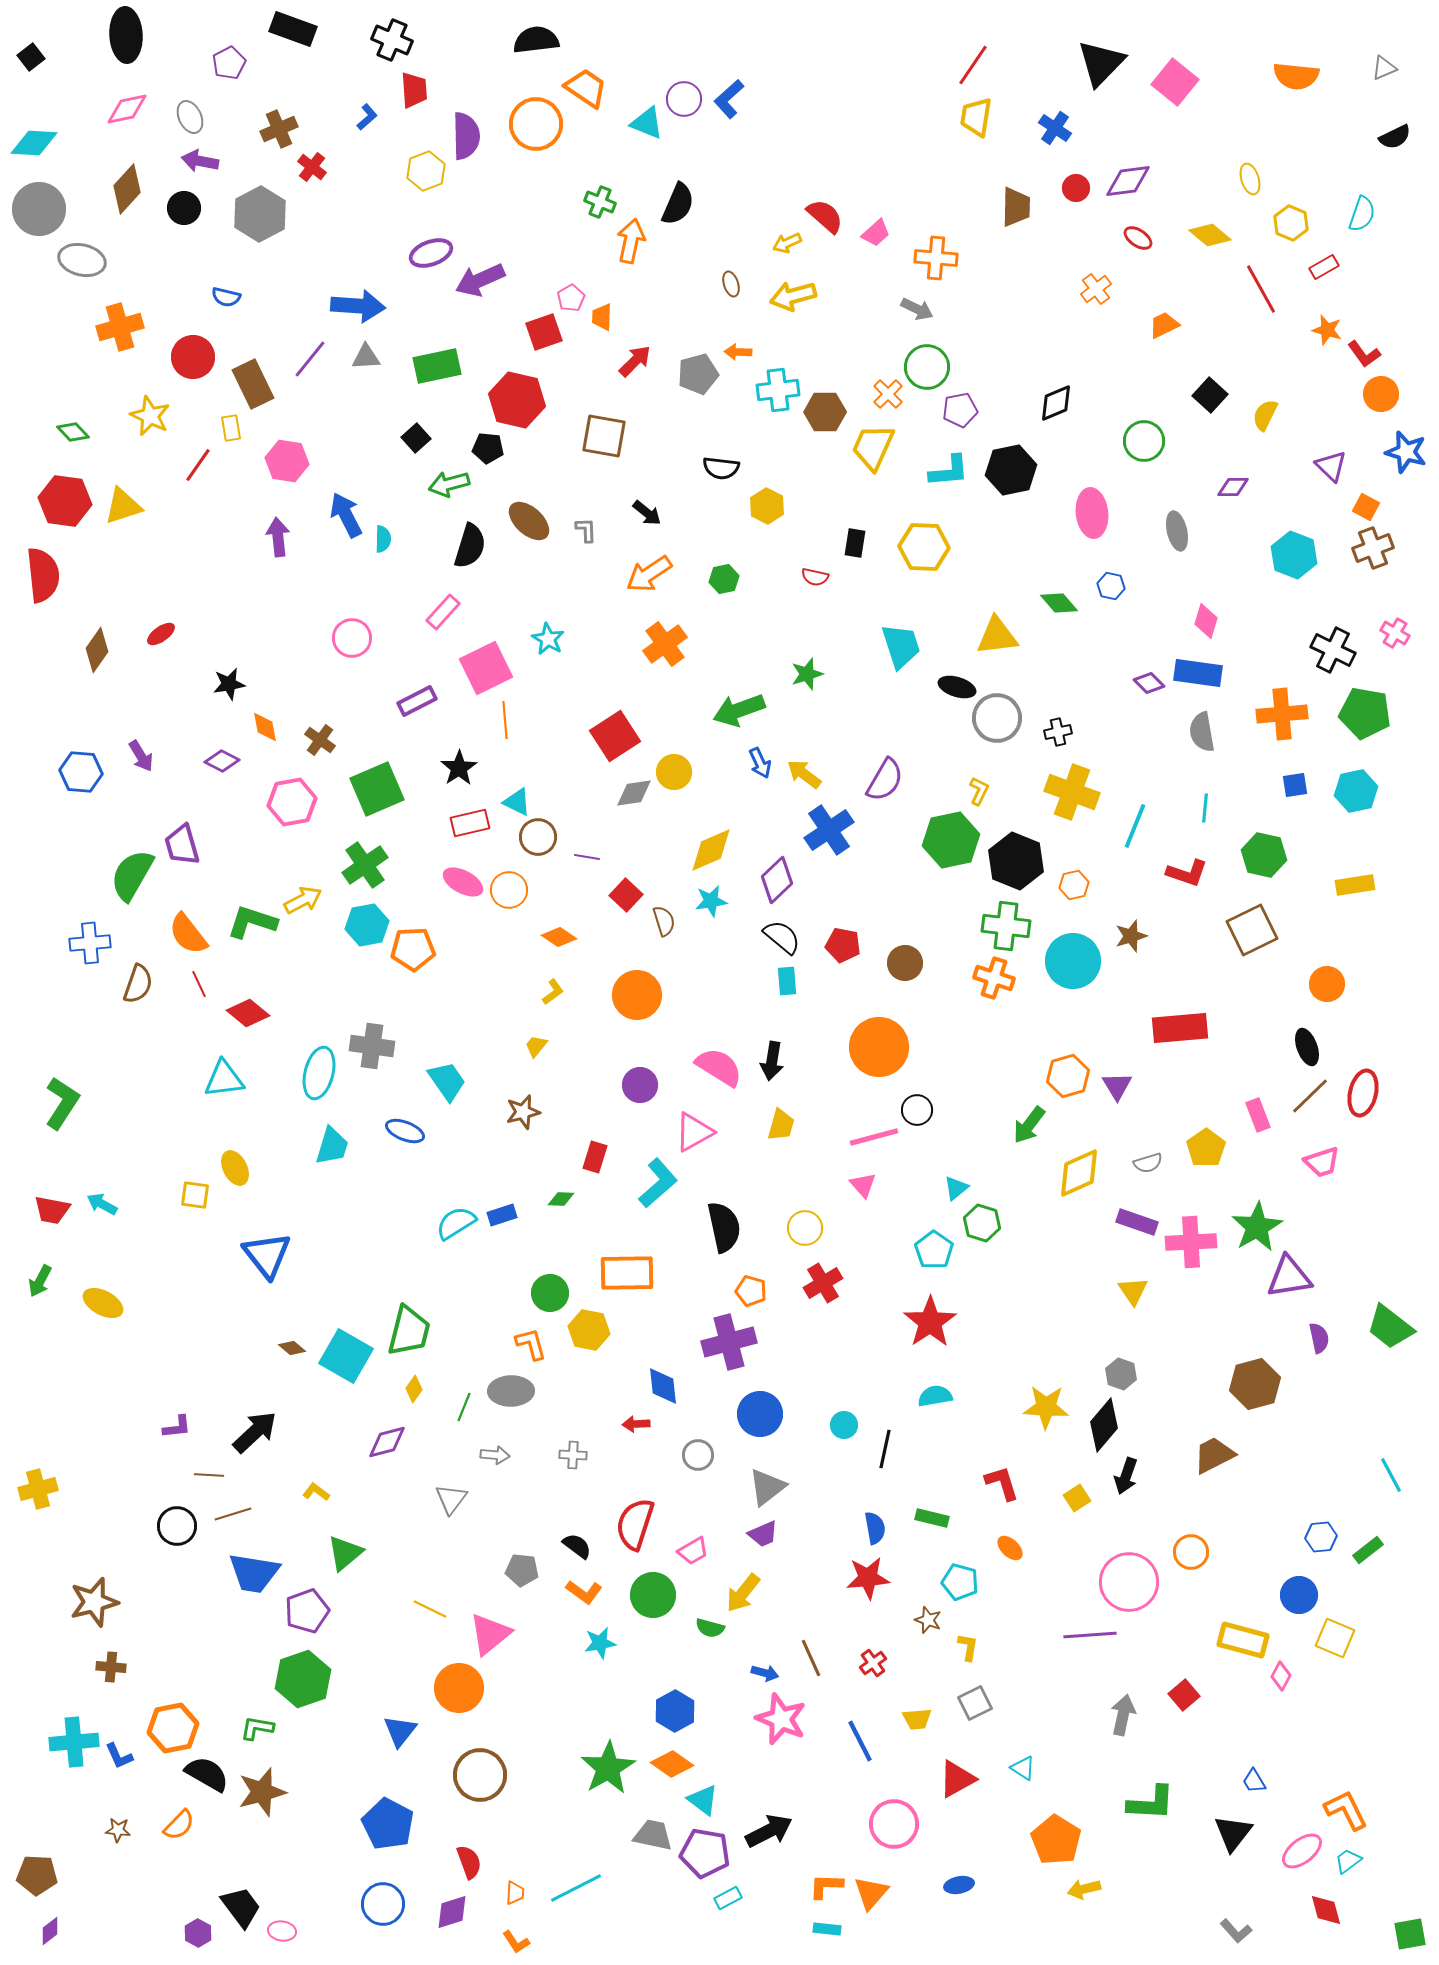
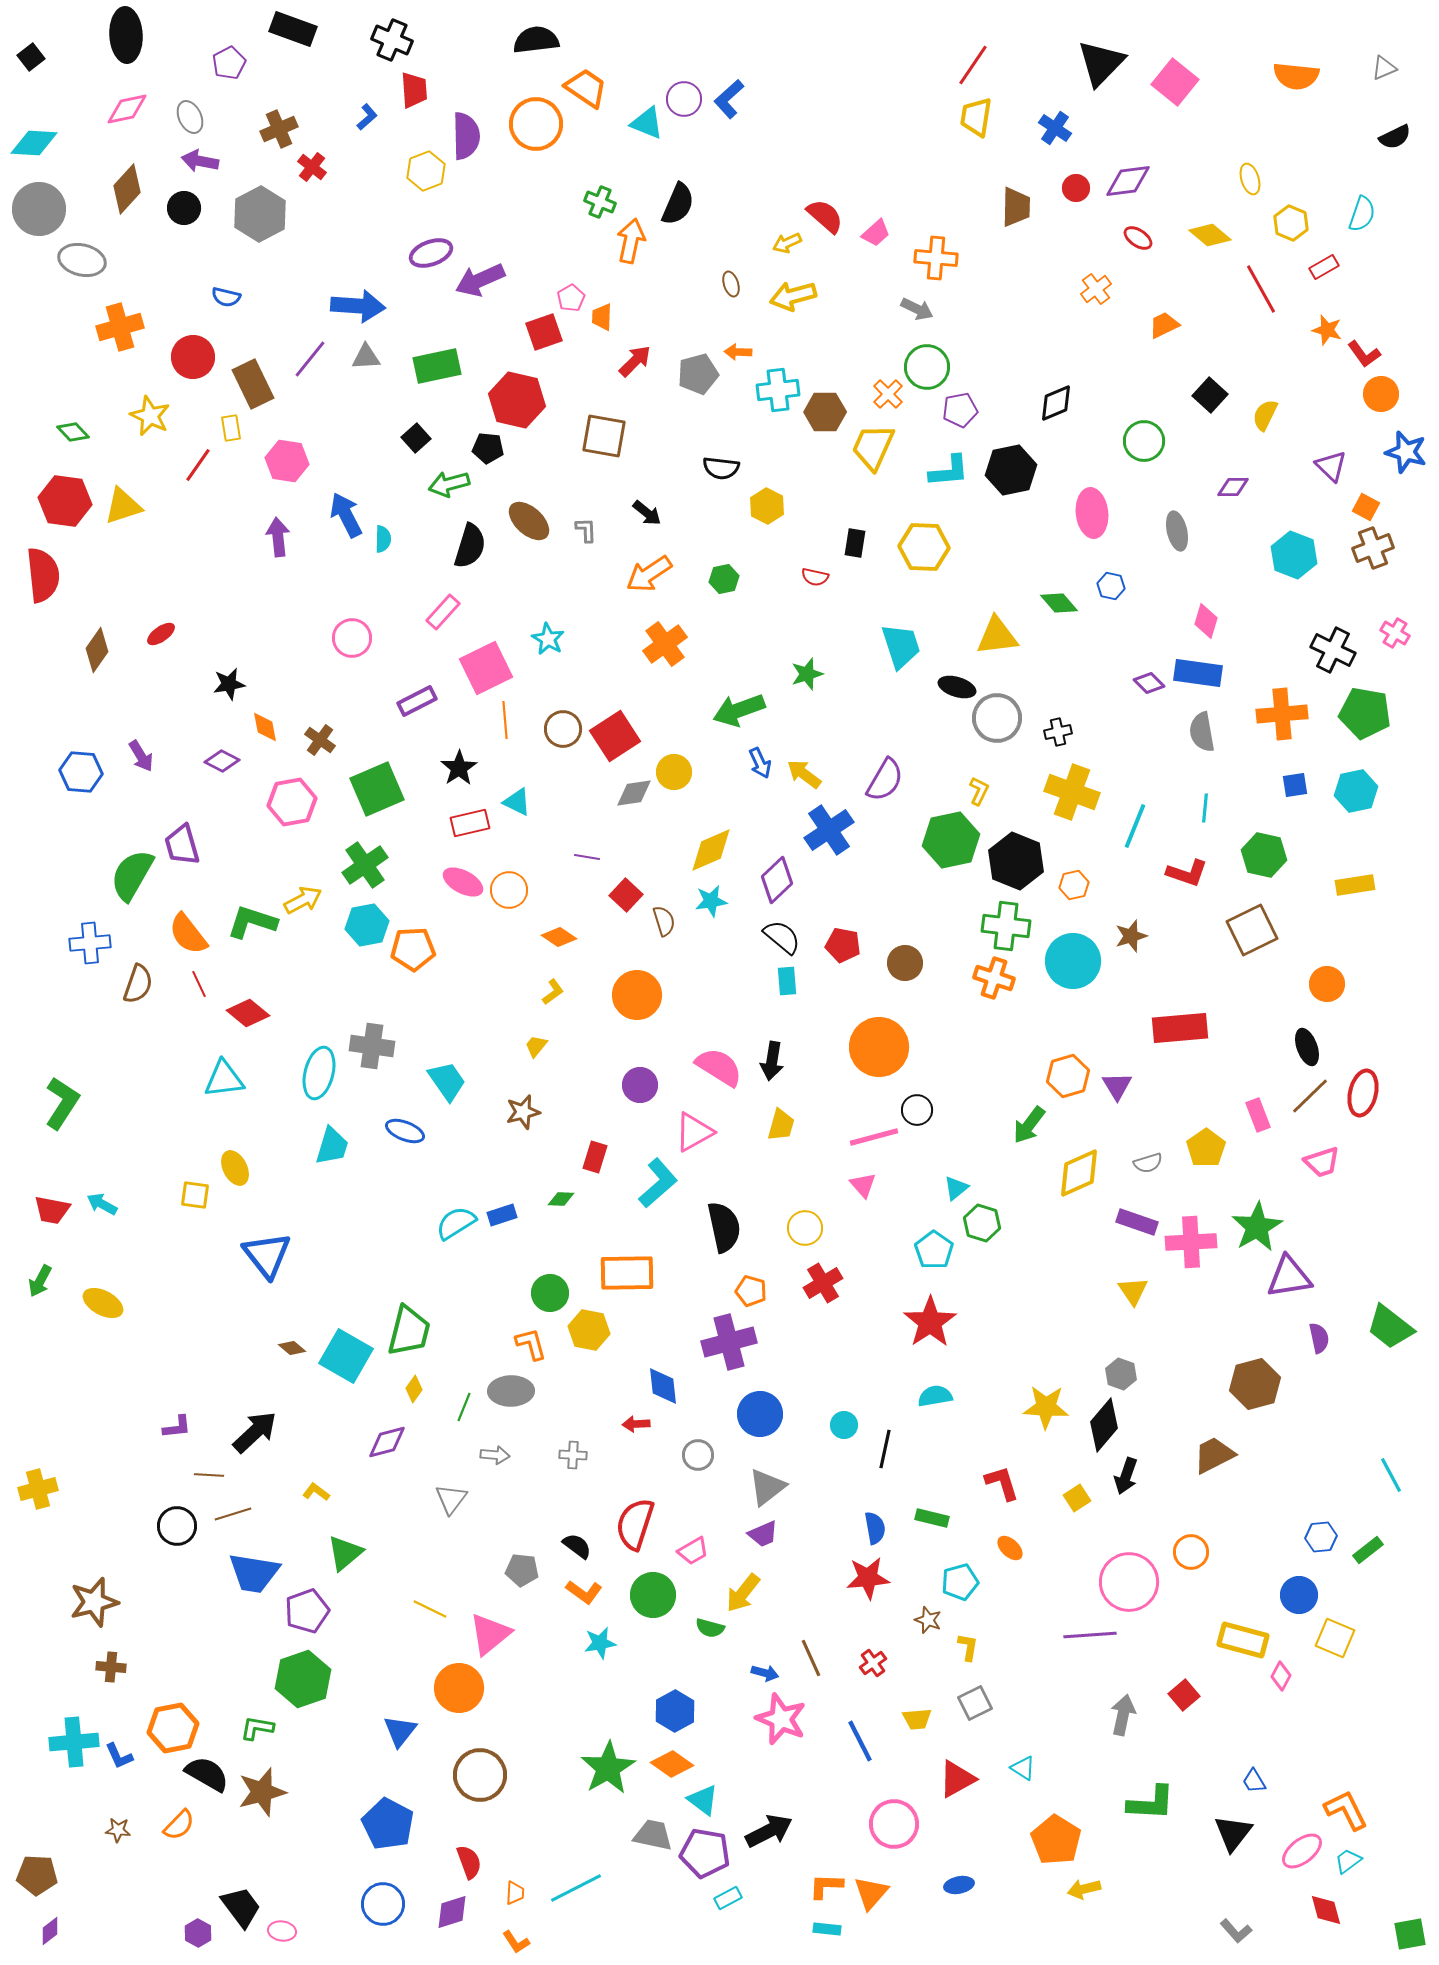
brown circle at (538, 837): moved 25 px right, 108 px up
cyan pentagon at (960, 1582): rotated 30 degrees counterclockwise
